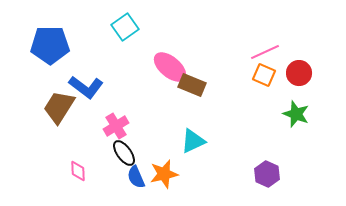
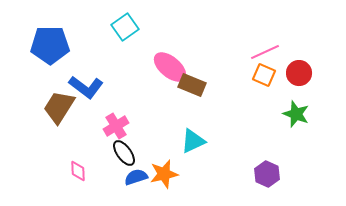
blue semicircle: rotated 95 degrees clockwise
